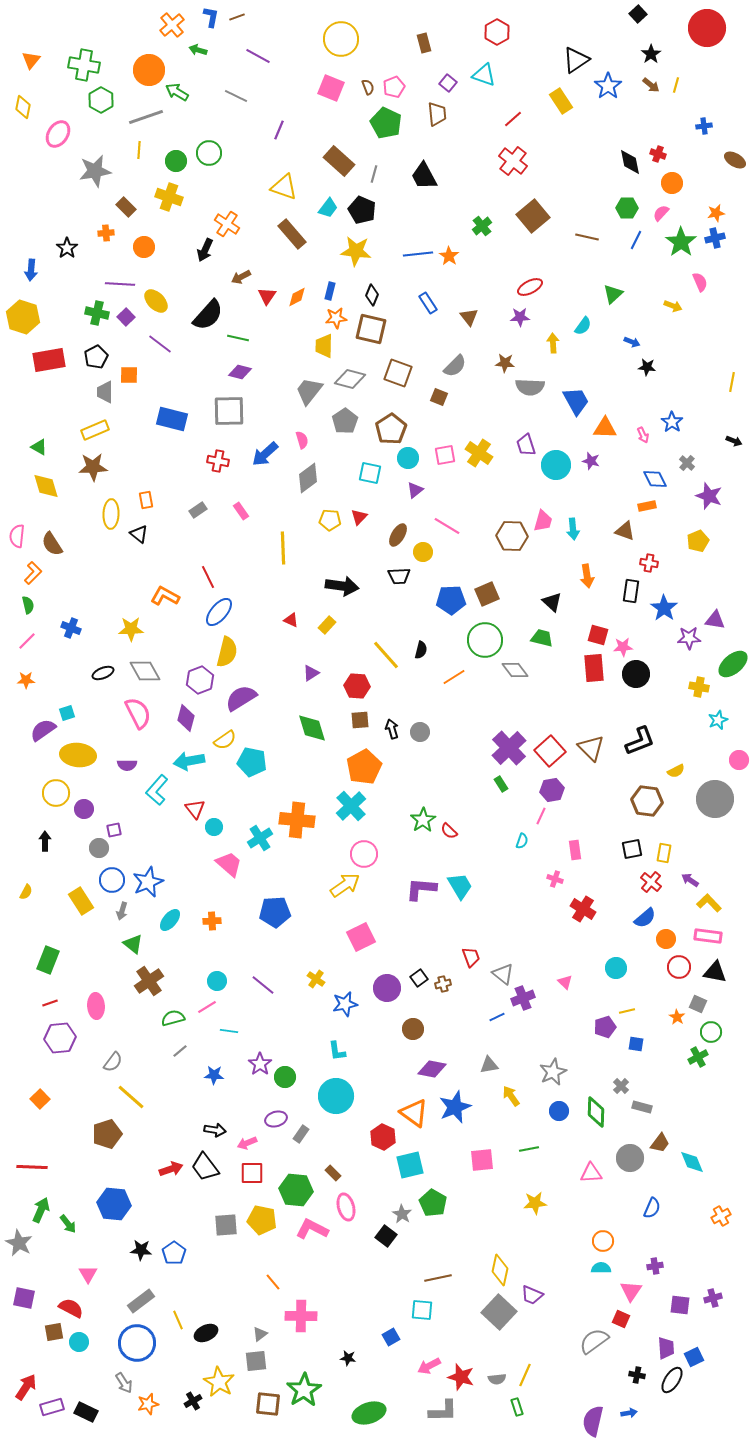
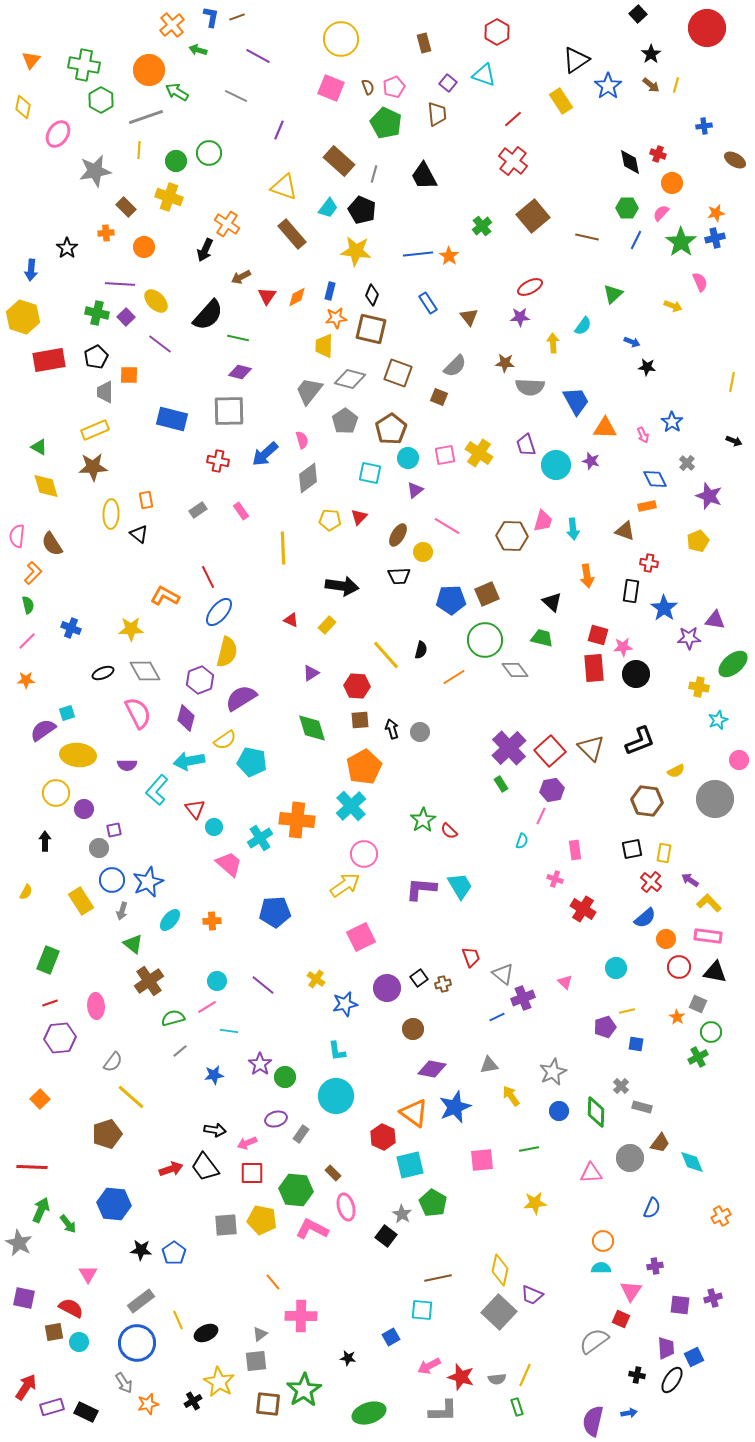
blue star at (214, 1075): rotated 12 degrees counterclockwise
